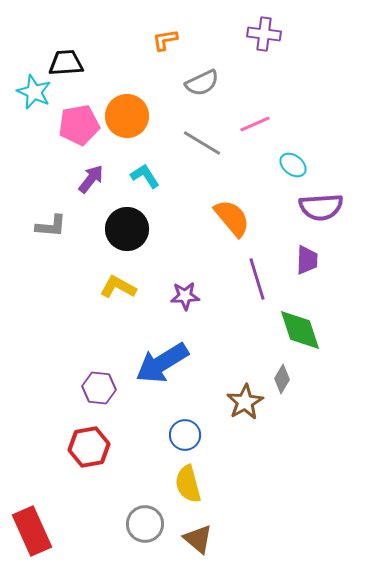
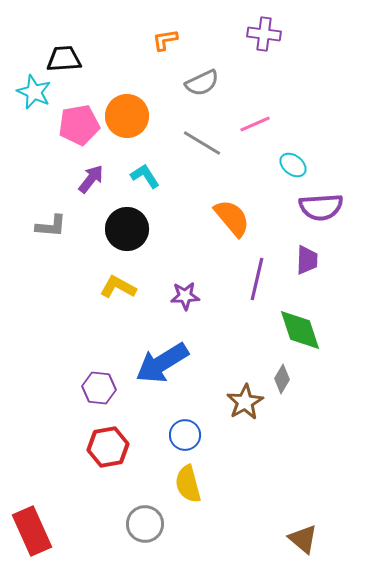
black trapezoid: moved 2 px left, 4 px up
purple line: rotated 30 degrees clockwise
red hexagon: moved 19 px right
brown triangle: moved 105 px right
